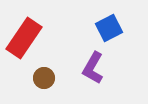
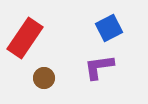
red rectangle: moved 1 px right
purple L-shape: moved 6 px right, 1 px up; rotated 52 degrees clockwise
